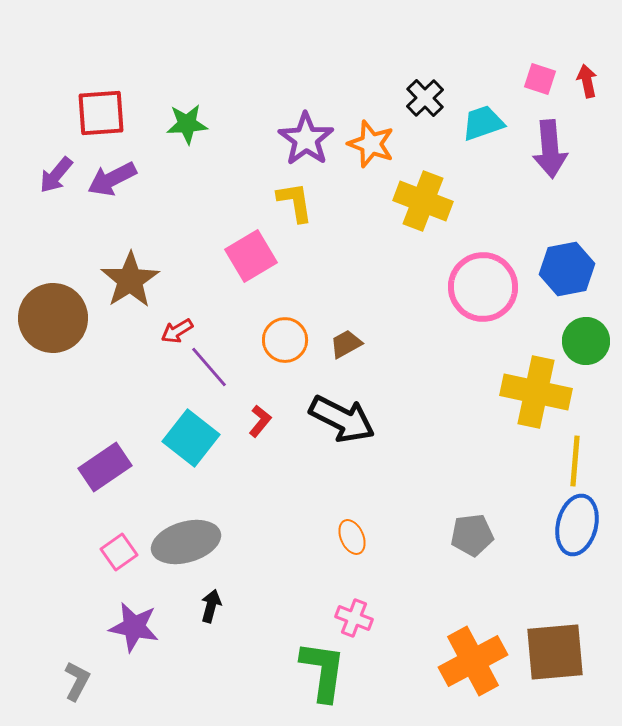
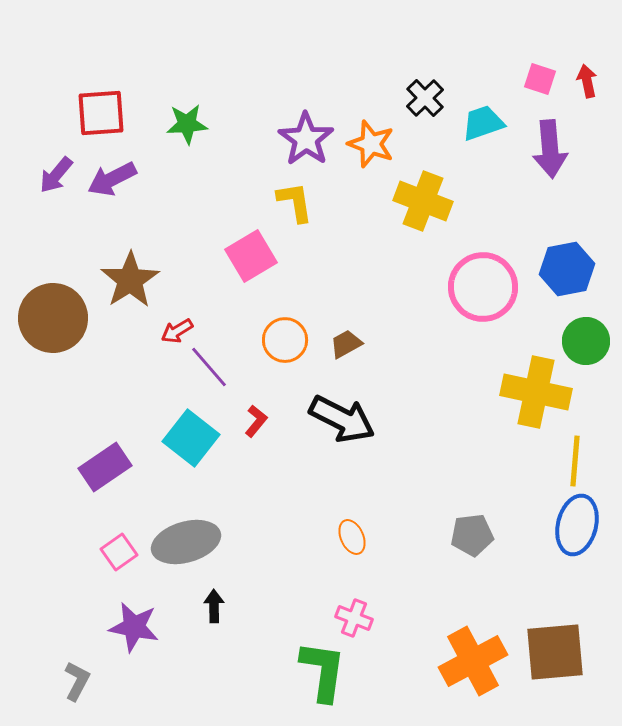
red L-shape at (260, 421): moved 4 px left
black arrow at (211, 606): moved 3 px right; rotated 16 degrees counterclockwise
